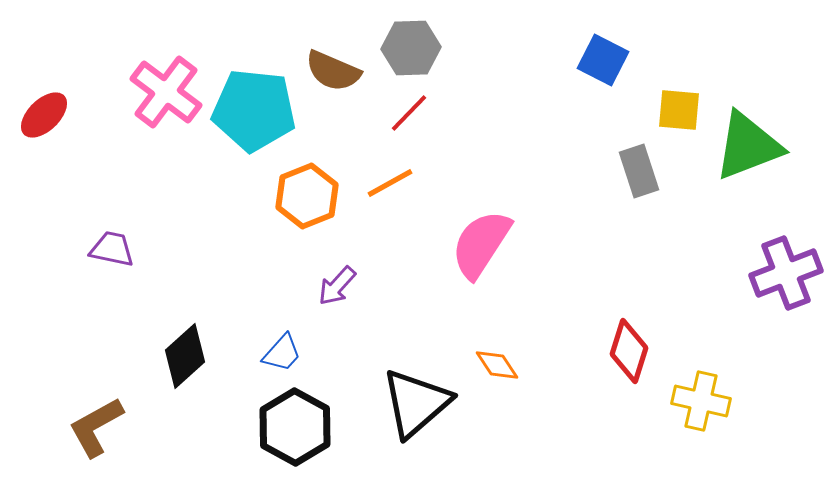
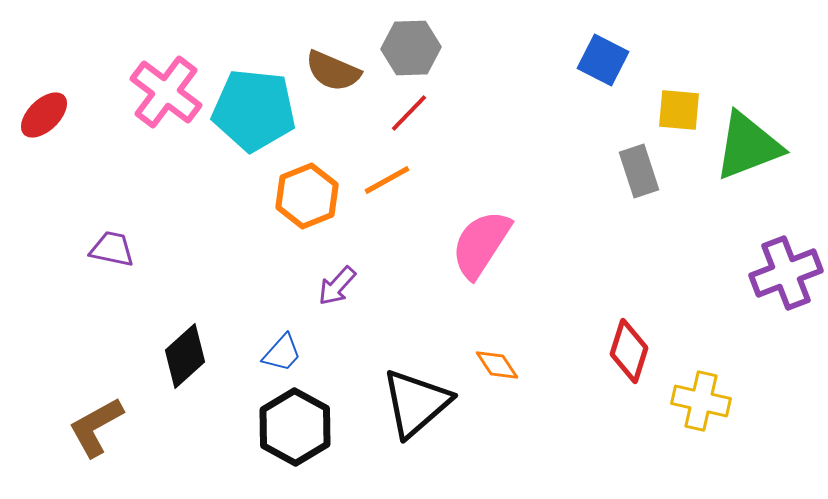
orange line: moved 3 px left, 3 px up
